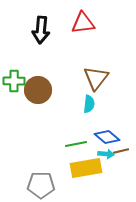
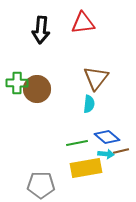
green cross: moved 3 px right, 2 px down
brown circle: moved 1 px left, 1 px up
green line: moved 1 px right, 1 px up
